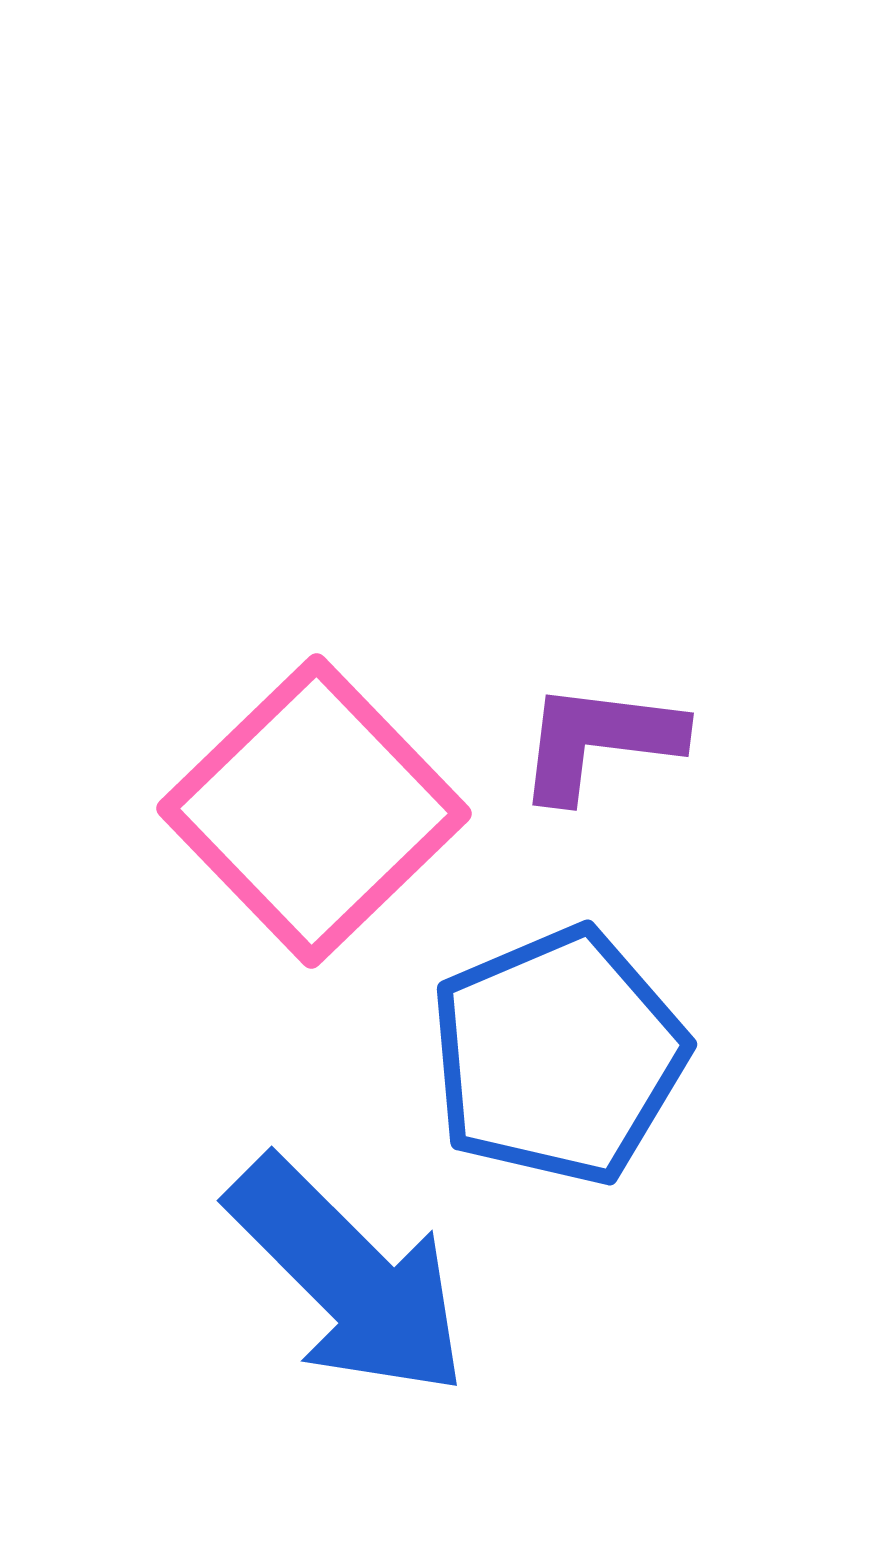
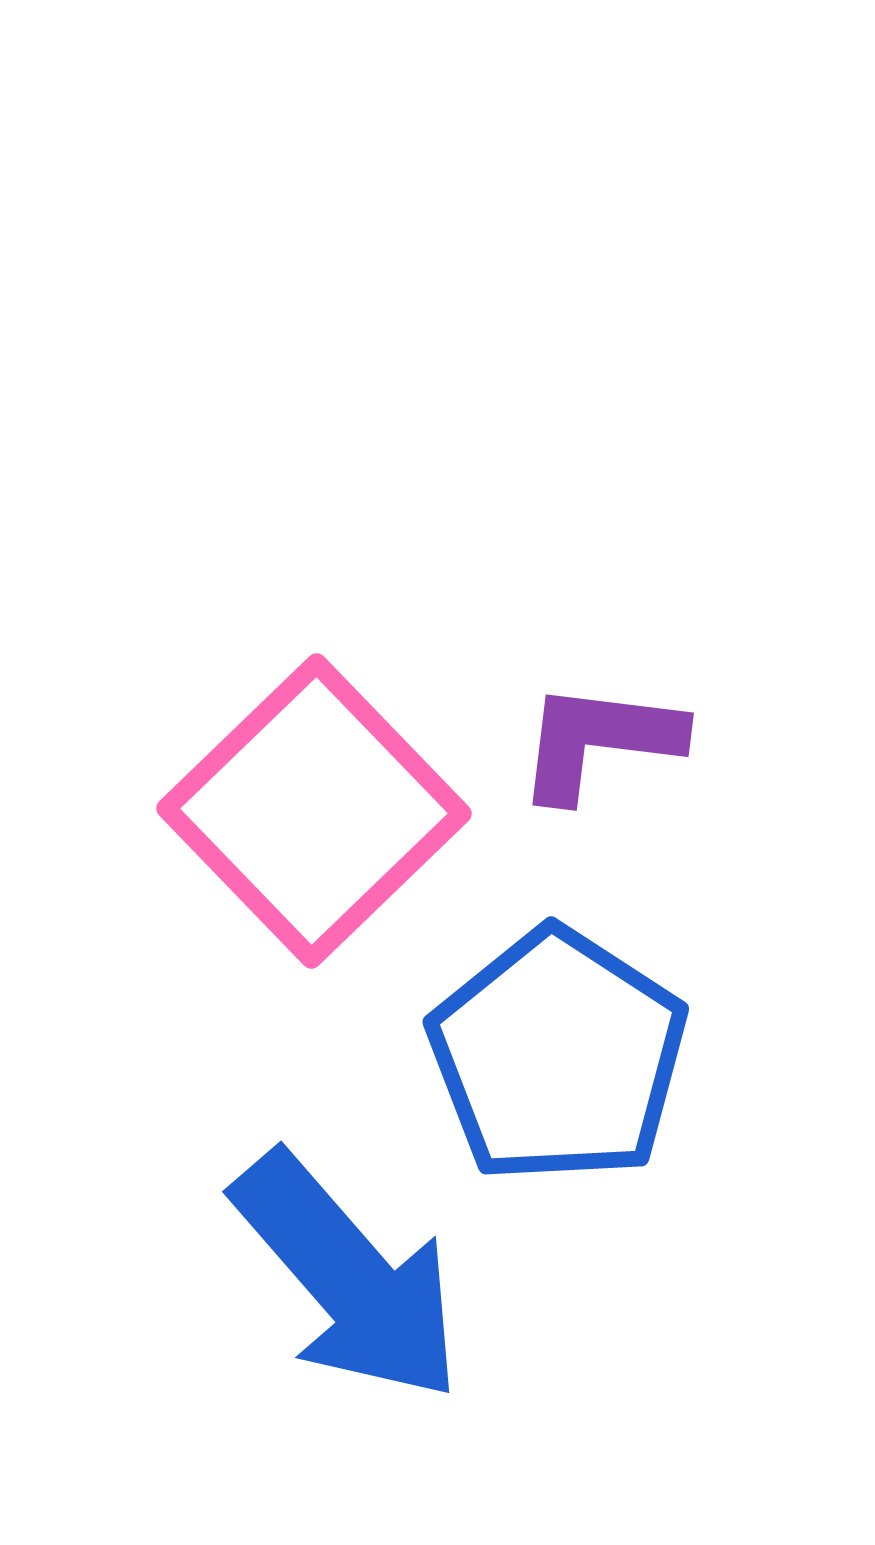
blue pentagon: rotated 16 degrees counterclockwise
blue arrow: rotated 4 degrees clockwise
